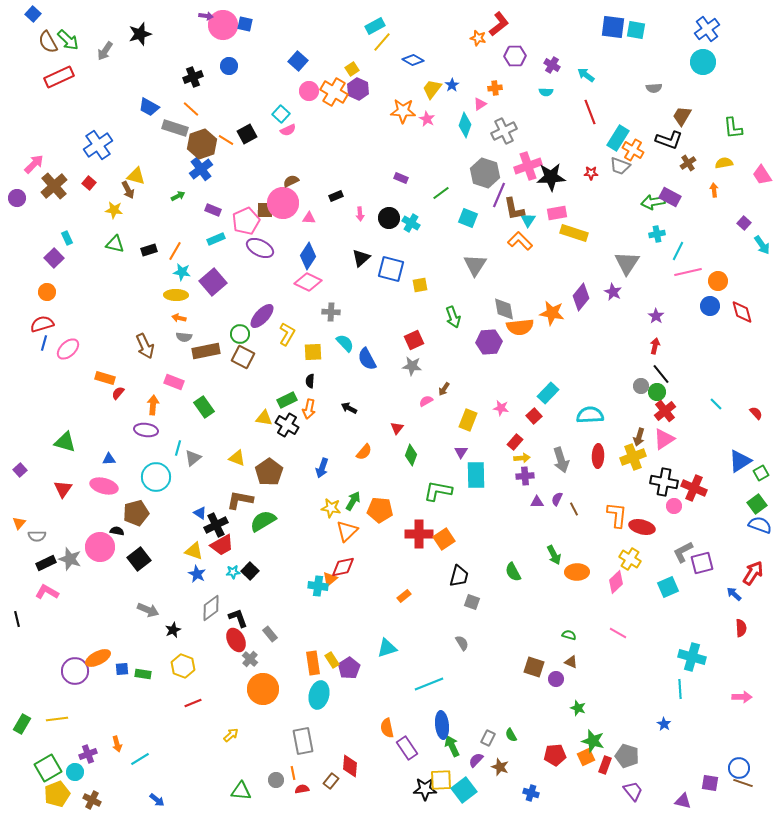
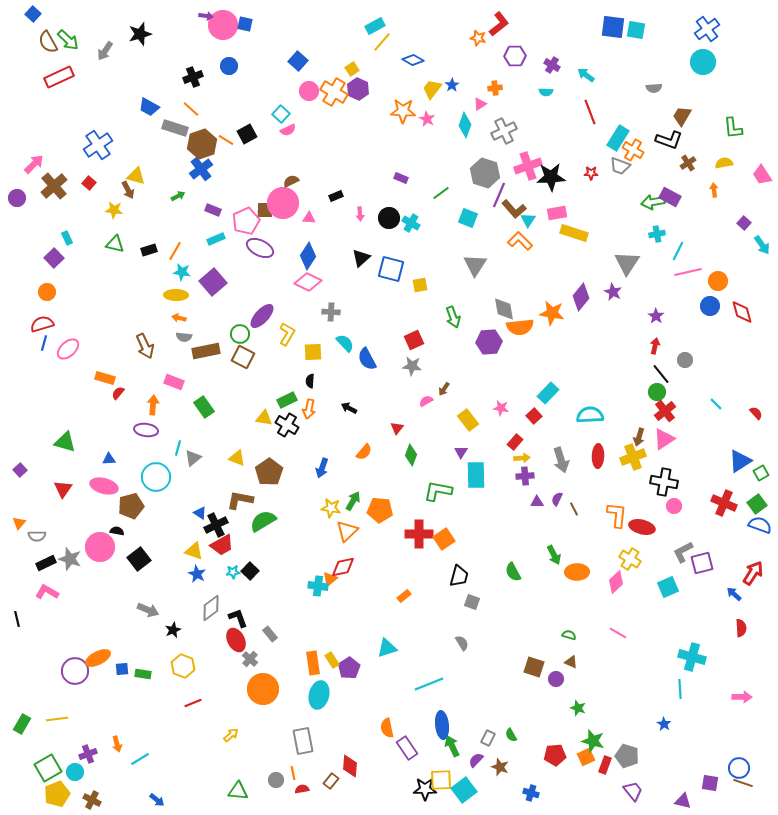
brown L-shape at (514, 209): rotated 30 degrees counterclockwise
gray circle at (641, 386): moved 44 px right, 26 px up
yellow rectangle at (468, 420): rotated 60 degrees counterclockwise
red cross at (694, 488): moved 30 px right, 15 px down
brown pentagon at (136, 513): moved 5 px left, 7 px up
green triangle at (241, 791): moved 3 px left
